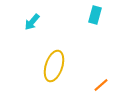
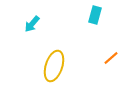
cyan arrow: moved 2 px down
orange line: moved 10 px right, 27 px up
